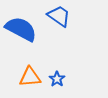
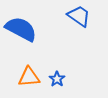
blue trapezoid: moved 20 px right
orange triangle: moved 1 px left
